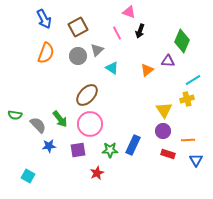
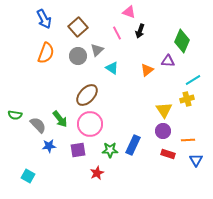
brown square: rotated 12 degrees counterclockwise
